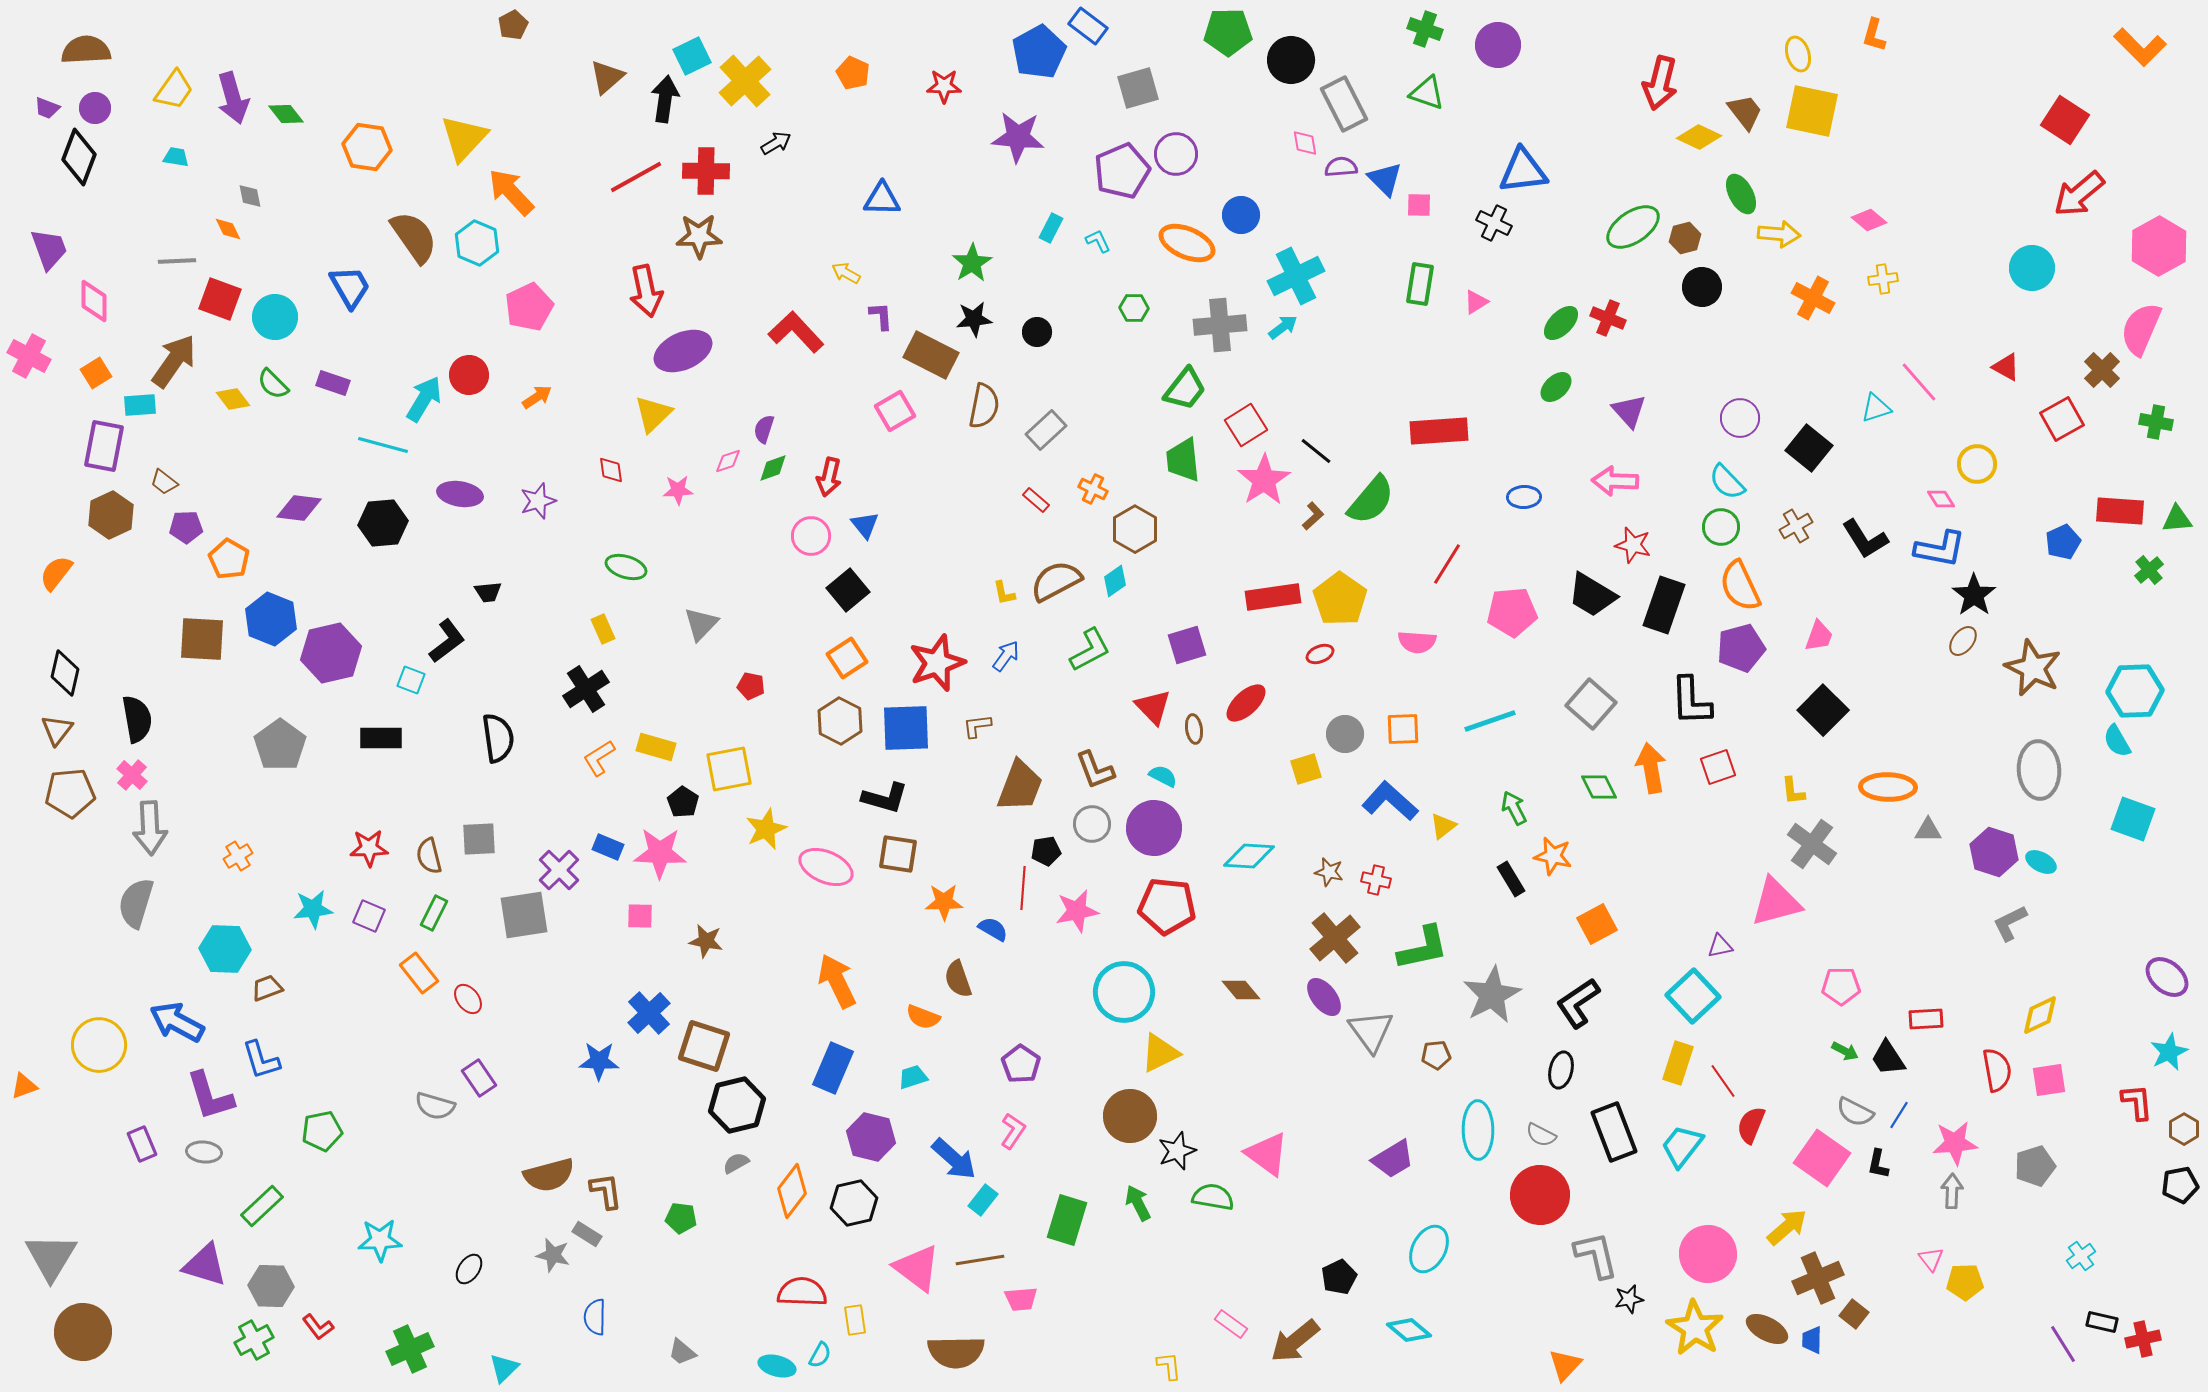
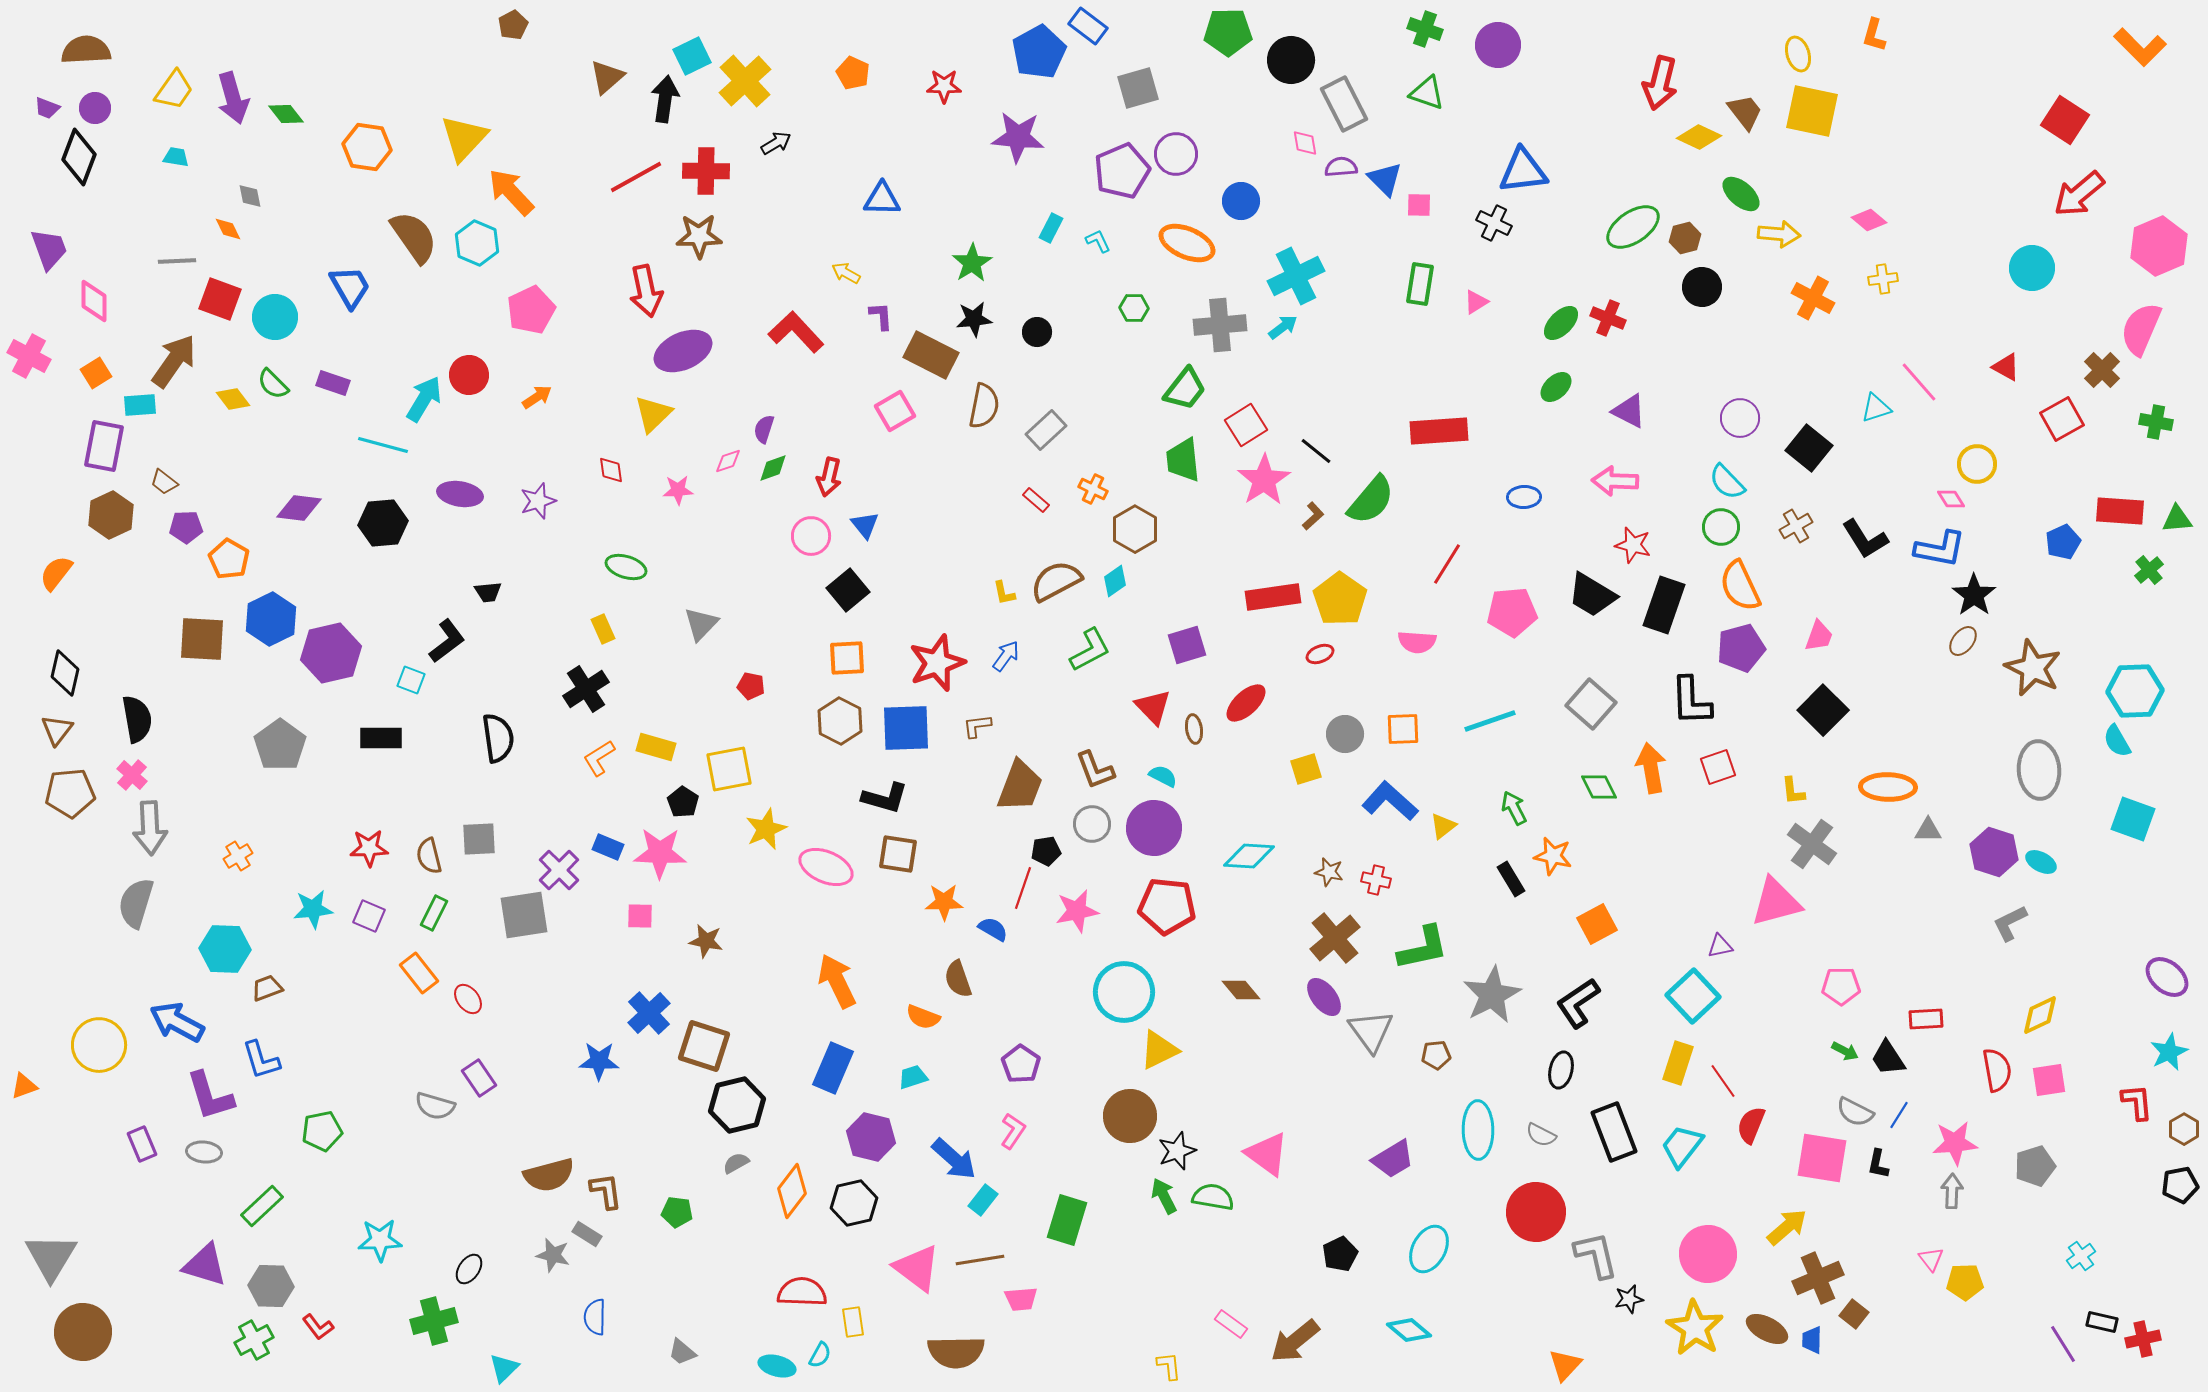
green ellipse at (1741, 194): rotated 21 degrees counterclockwise
blue circle at (1241, 215): moved 14 px up
pink hexagon at (2159, 246): rotated 6 degrees clockwise
pink pentagon at (529, 307): moved 2 px right, 3 px down
purple triangle at (1629, 411): rotated 21 degrees counterclockwise
pink diamond at (1941, 499): moved 10 px right
blue hexagon at (271, 619): rotated 12 degrees clockwise
orange square at (847, 658): rotated 30 degrees clockwise
red line at (1023, 888): rotated 15 degrees clockwise
yellow triangle at (1160, 1053): moved 1 px left, 3 px up
pink square at (1822, 1158): rotated 26 degrees counterclockwise
red circle at (1540, 1195): moved 4 px left, 17 px down
green arrow at (1138, 1203): moved 26 px right, 7 px up
green pentagon at (681, 1218): moved 4 px left, 6 px up
black pentagon at (1339, 1277): moved 1 px right, 23 px up
yellow rectangle at (855, 1320): moved 2 px left, 2 px down
green cross at (410, 1349): moved 24 px right, 28 px up; rotated 9 degrees clockwise
